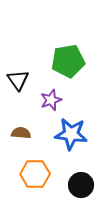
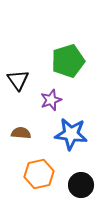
green pentagon: rotated 8 degrees counterclockwise
orange hexagon: moved 4 px right; rotated 12 degrees counterclockwise
